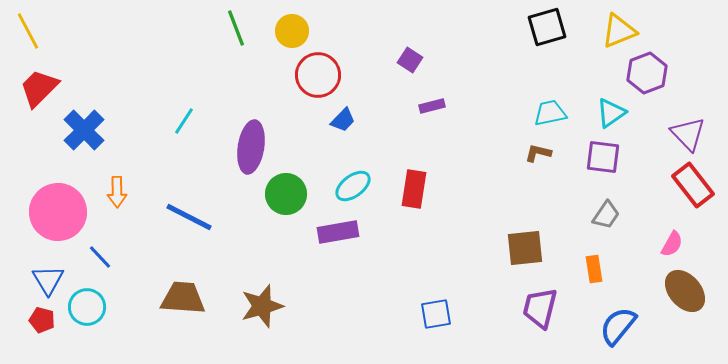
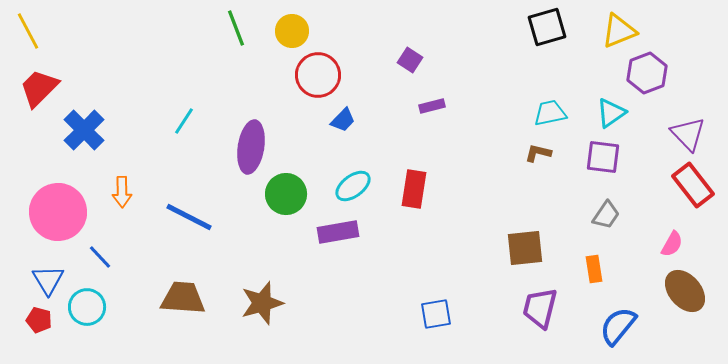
orange arrow at (117, 192): moved 5 px right
brown star at (262, 306): moved 3 px up
red pentagon at (42, 320): moved 3 px left
